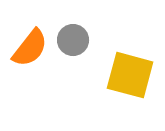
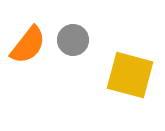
orange semicircle: moved 2 px left, 3 px up
